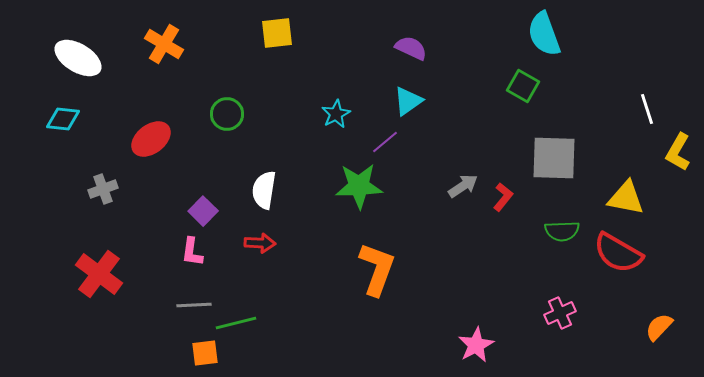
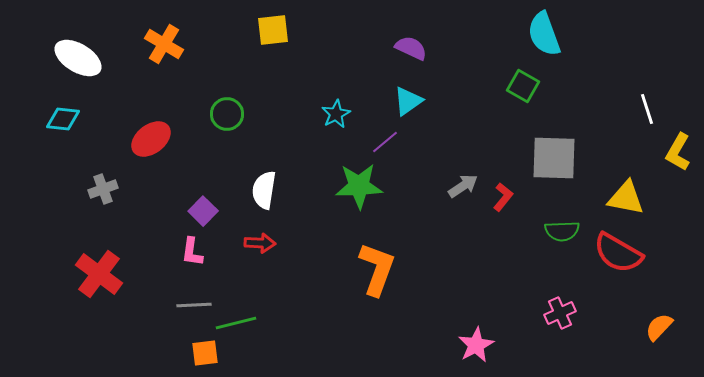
yellow square: moved 4 px left, 3 px up
